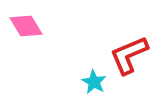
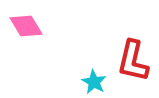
red L-shape: moved 4 px right, 6 px down; rotated 54 degrees counterclockwise
